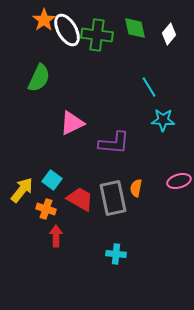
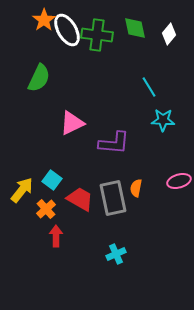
orange cross: rotated 30 degrees clockwise
cyan cross: rotated 30 degrees counterclockwise
